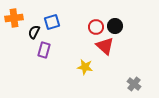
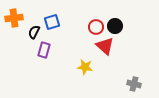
gray cross: rotated 24 degrees counterclockwise
